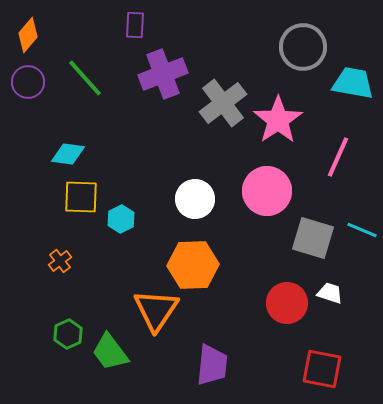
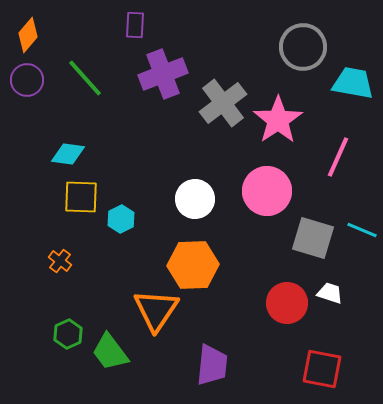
purple circle: moved 1 px left, 2 px up
orange cross: rotated 15 degrees counterclockwise
